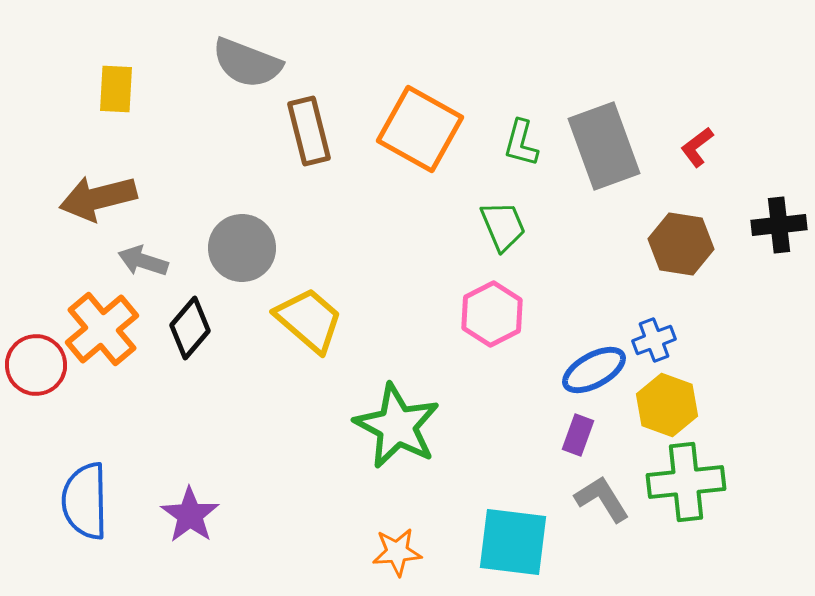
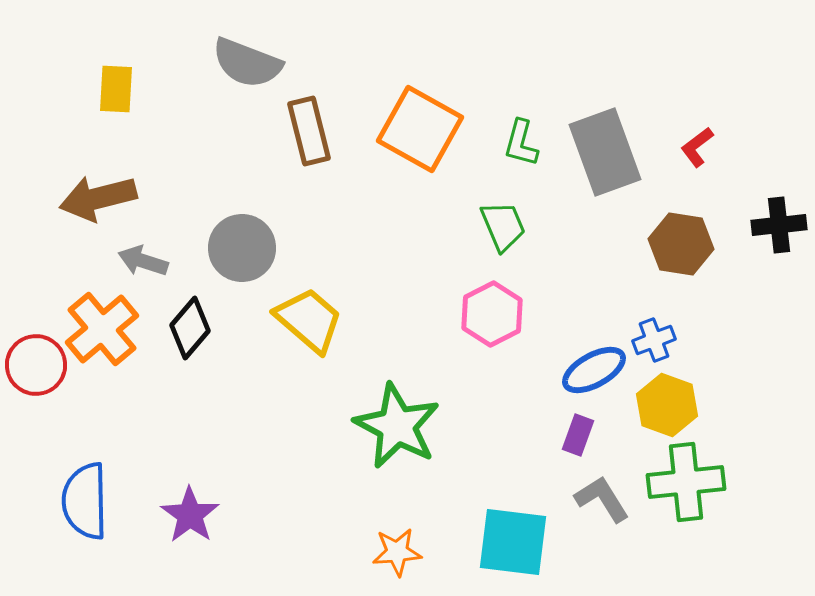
gray rectangle: moved 1 px right, 6 px down
